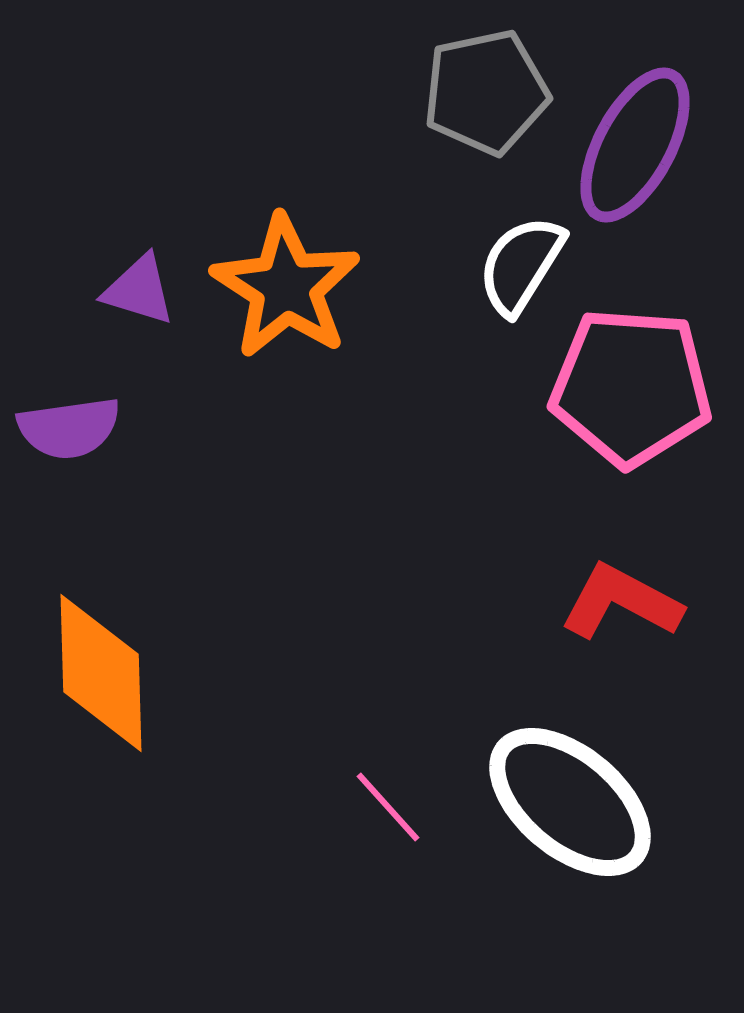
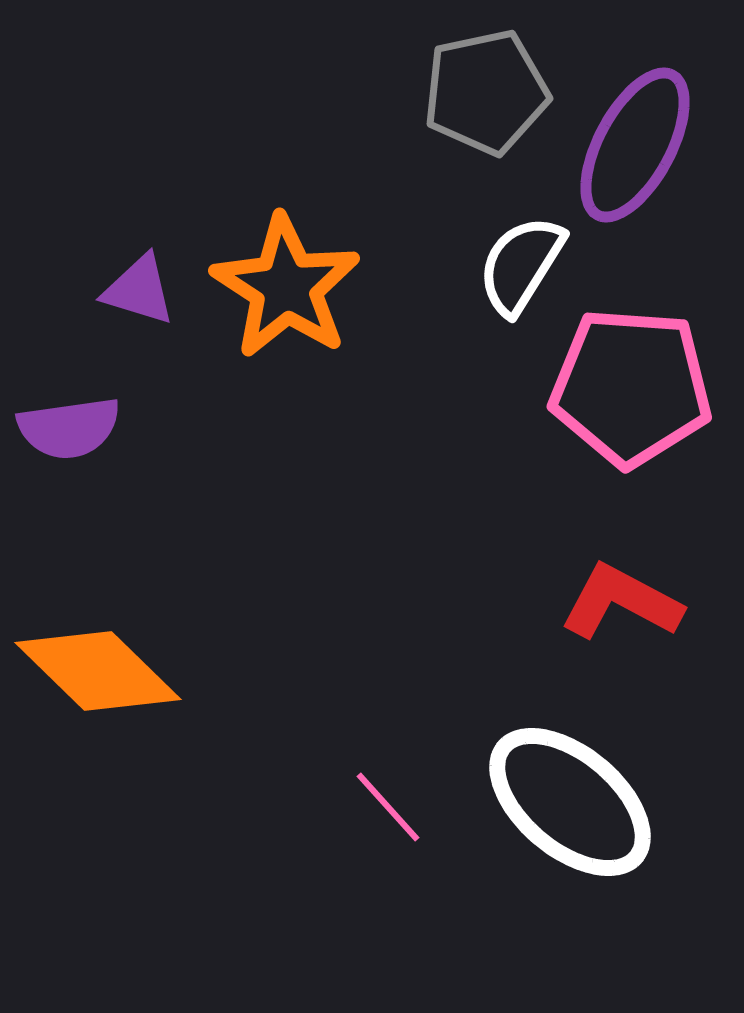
orange diamond: moved 3 px left, 2 px up; rotated 44 degrees counterclockwise
